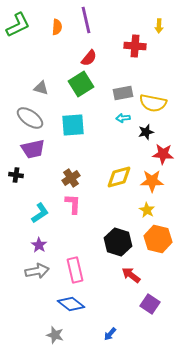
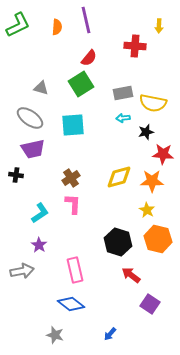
gray arrow: moved 15 px left
